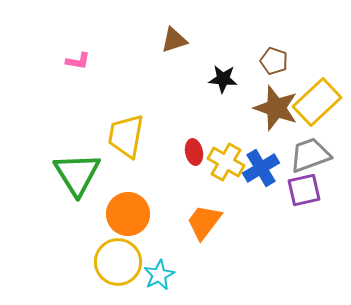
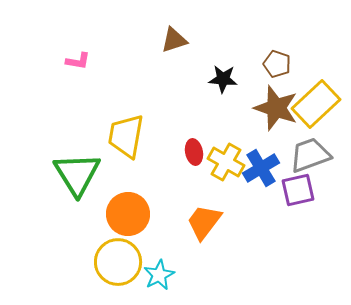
brown pentagon: moved 3 px right, 3 px down
yellow rectangle: moved 1 px left, 2 px down
purple square: moved 6 px left
